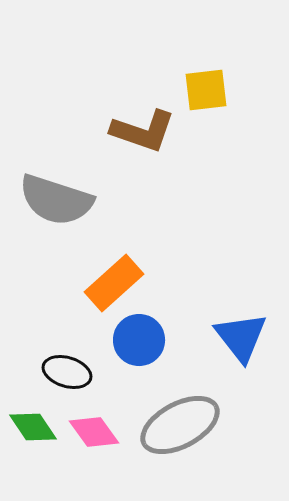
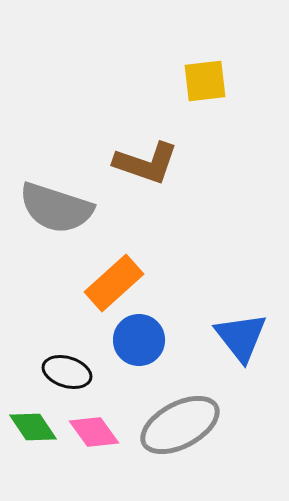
yellow square: moved 1 px left, 9 px up
brown L-shape: moved 3 px right, 32 px down
gray semicircle: moved 8 px down
